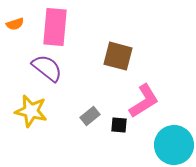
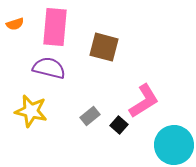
brown square: moved 14 px left, 9 px up
purple semicircle: moved 2 px right; rotated 24 degrees counterclockwise
black square: rotated 36 degrees clockwise
